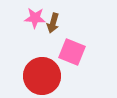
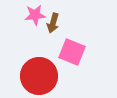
pink star: moved 3 px up; rotated 10 degrees counterclockwise
red circle: moved 3 px left
